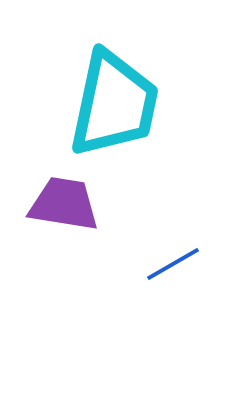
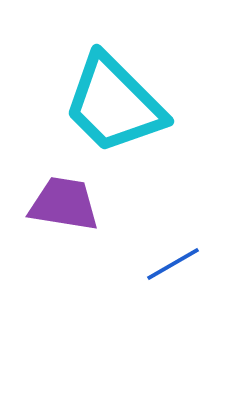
cyan trapezoid: rotated 123 degrees clockwise
